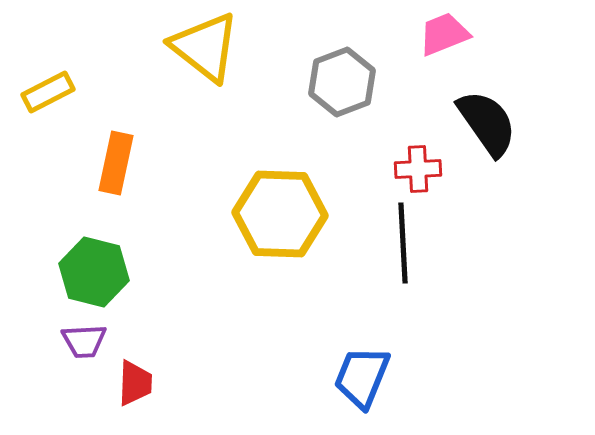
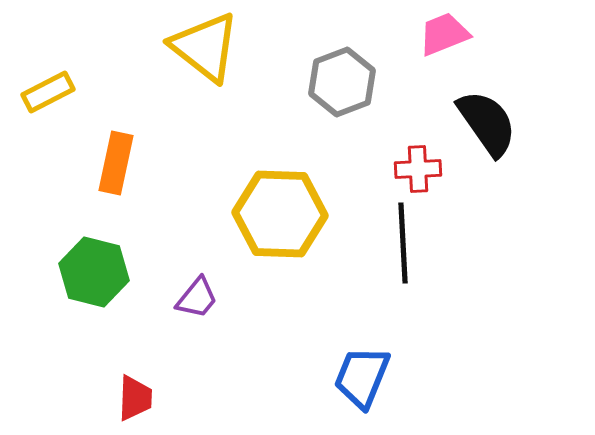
purple trapezoid: moved 113 px right, 43 px up; rotated 48 degrees counterclockwise
red trapezoid: moved 15 px down
